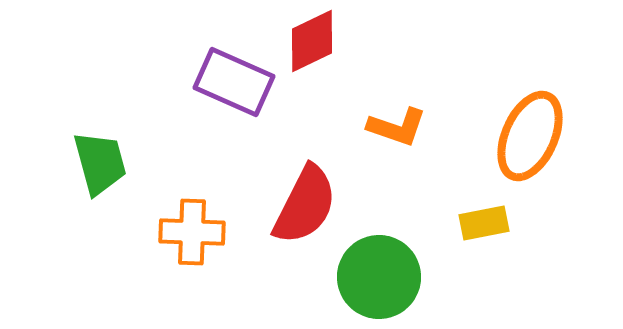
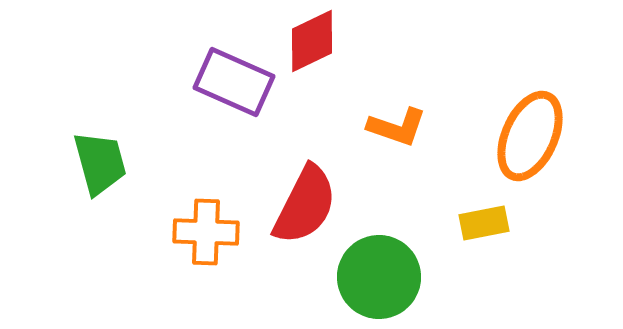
orange cross: moved 14 px right
